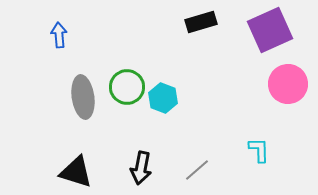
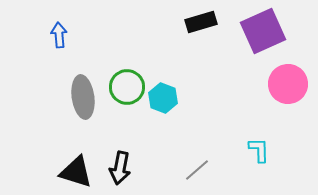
purple square: moved 7 px left, 1 px down
black arrow: moved 21 px left
